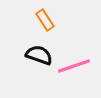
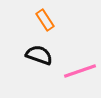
pink line: moved 6 px right, 5 px down
